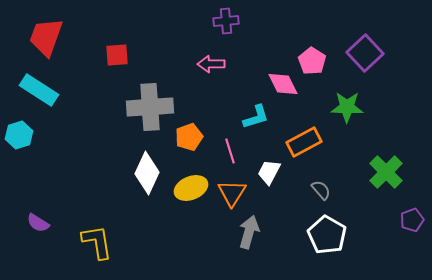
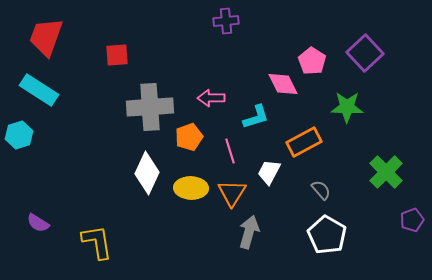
pink arrow: moved 34 px down
yellow ellipse: rotated 24 degrees clockwise
